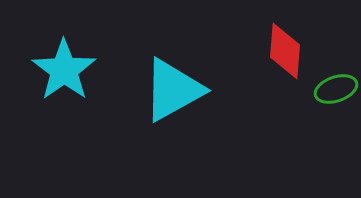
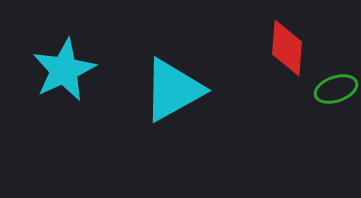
red diamond: moved 2 px right, 3 px up
cyan star: rotated 10 degrees clockwise
